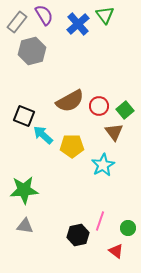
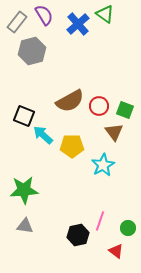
green triangle: moved 1 px up; rotated 18 degrees counterclockwise
green square: rotated 30 degrees counterclockwise
